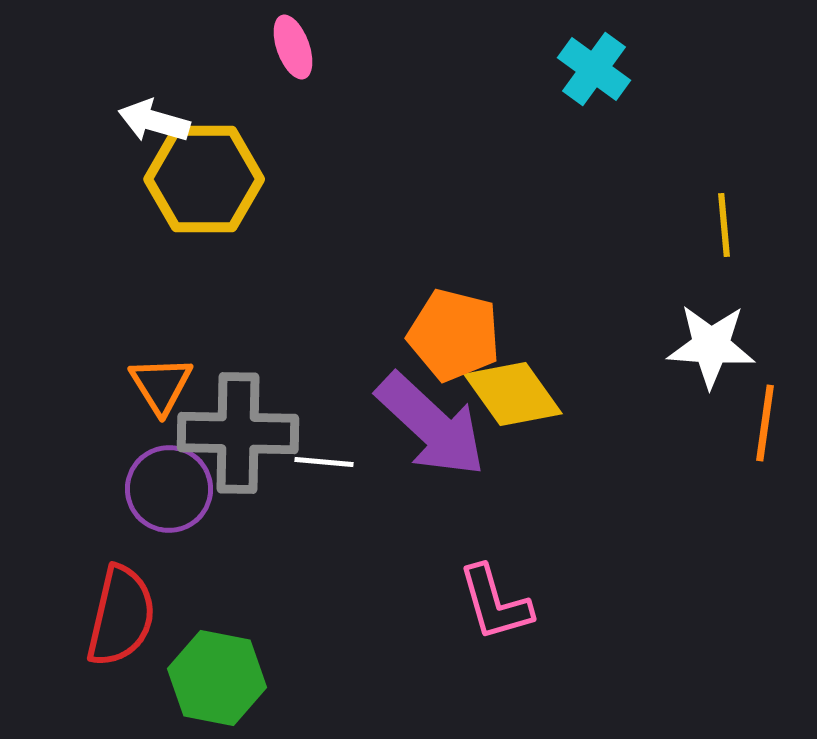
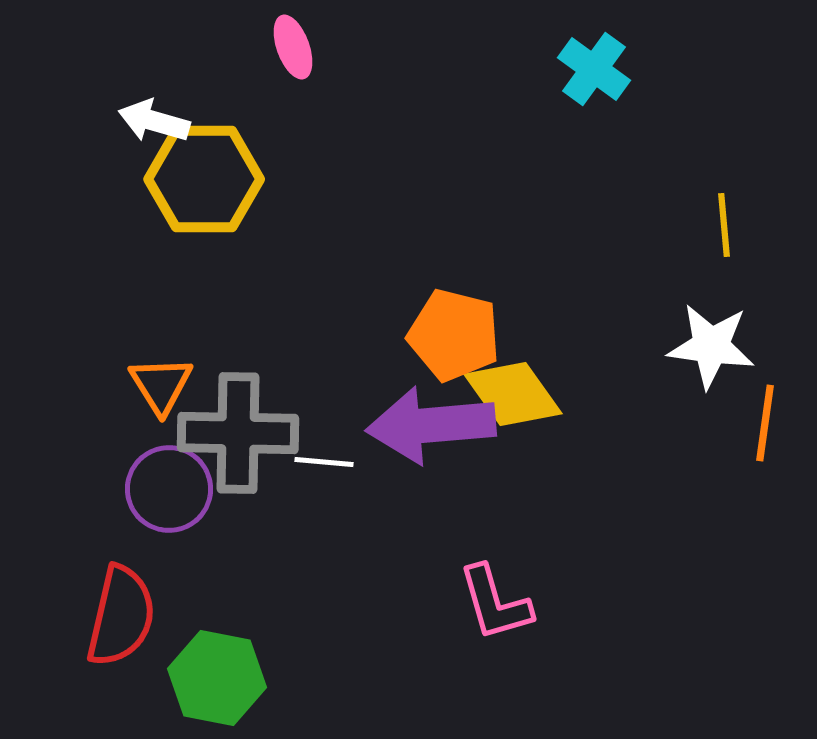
white star: rotated 4 degrees clockwise
purple arrow: rotated 132 degrees clockwise
